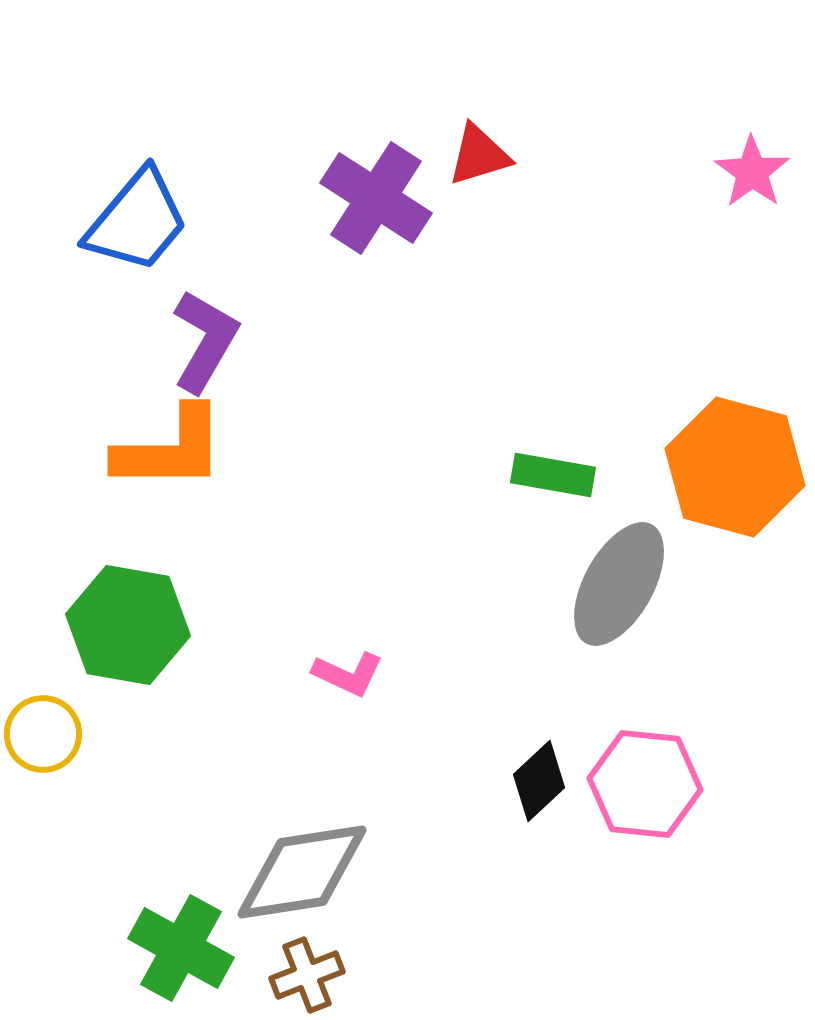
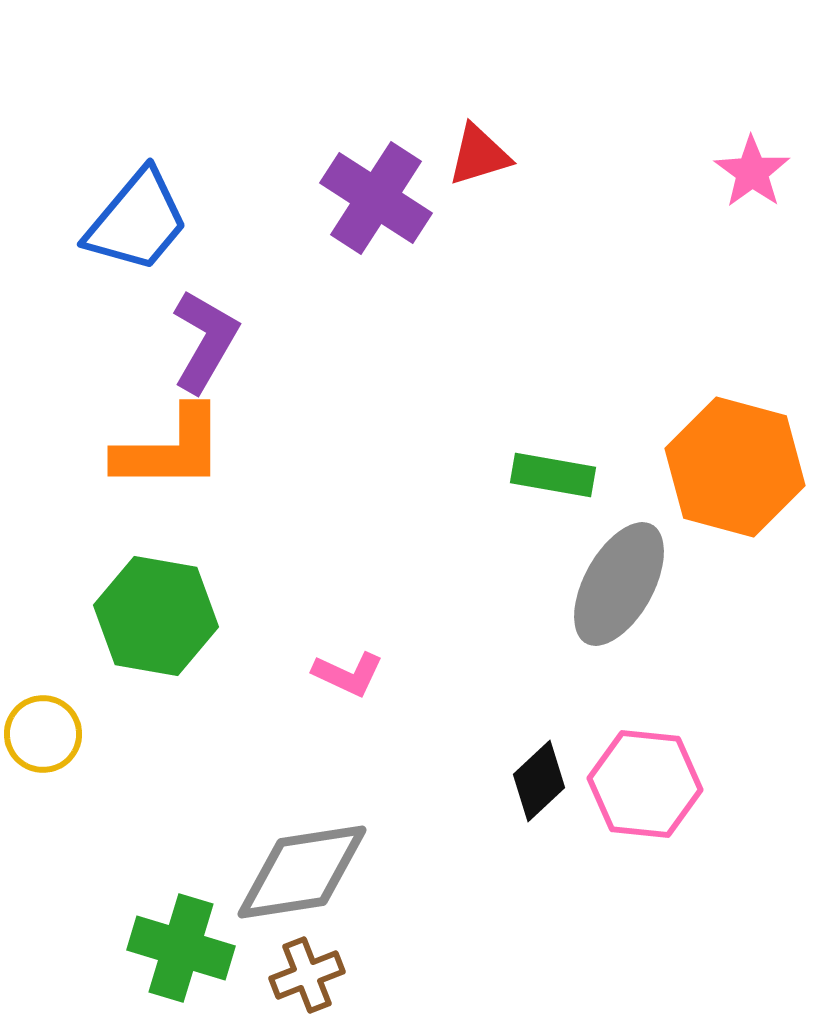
green hexagon: moved 28 px right, 9 px up
green cross: rotated 12 degrees counterclockwise
